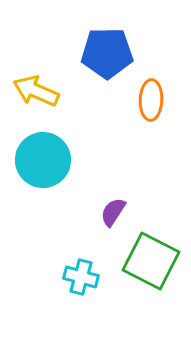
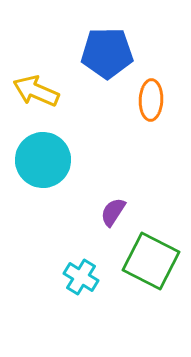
cyan cross: rotated 16 degrees clockwise
